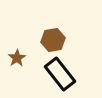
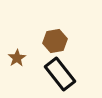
brown hexagon: moved 2 px right, 1 px down
